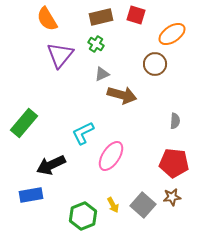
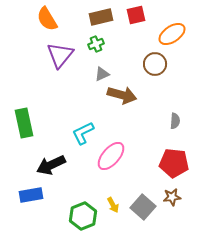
red square: rotated 30 degrees counterclockwise
green cross: rotated 35 degrees clockwise
green rectangle: rotated 52 degrees counterclockwise
pink ellipse: rotated 8 degrees clockwise
gray square: moved 2 px down
